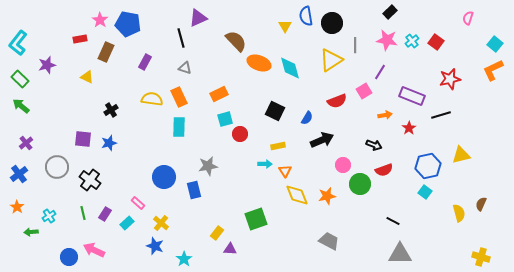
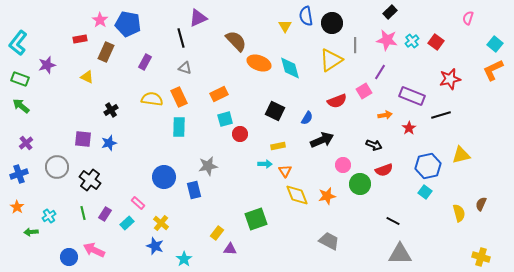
green rectangle at (20, 79): rotated 24 degrees counterclockwise
blue cross at (19, 174): rotated 18 degrees clockwise
